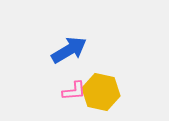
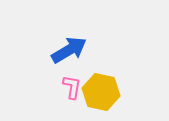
pink L-shape: moved 2 px left, 4 px up; rotated 75 degrees counterclockwise
